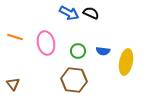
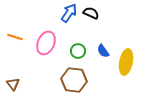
blue arrow: rotated 84 degrees counterclockwise
pink ellipse: rotated 35 degrees clockwise
blue semicircle: rotated 48 degrees clockwise
